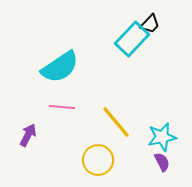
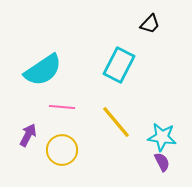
cyan rectangle: moved 13 px left, 26 px down; rotated 16 degrees counterclockwise
cyan semicircle: moved 17 px left, 3 px down
cyan star: rotated 20 degrees clockwise
yellow circle: moved 36 px left, 10 px up
